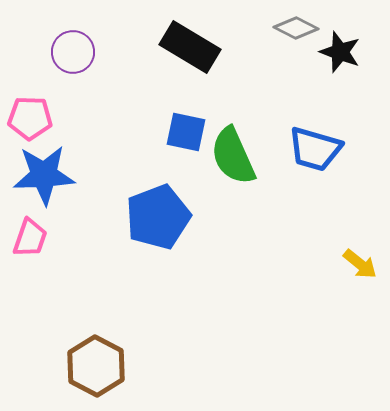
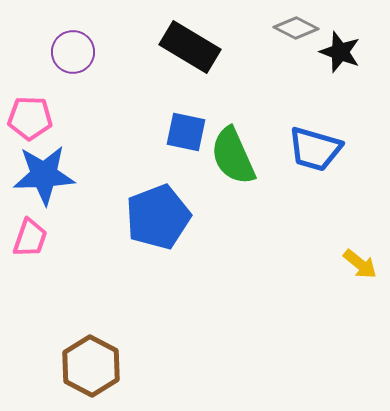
brown hexagon: moved 5 px left
